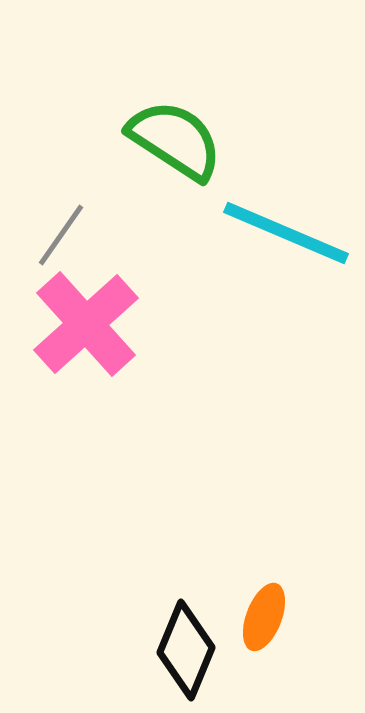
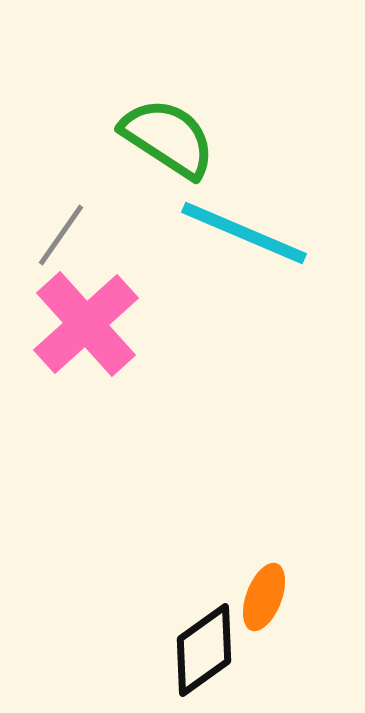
green semicircle: moved 7 px left, 2 px up
cyan line: moved 42 px left
orange ellipse: moved 20 px up
black diamond: moved 18 px right; rotated 32 degrees clockwise
